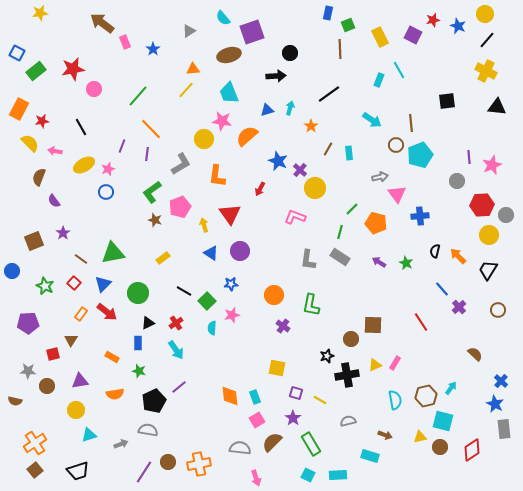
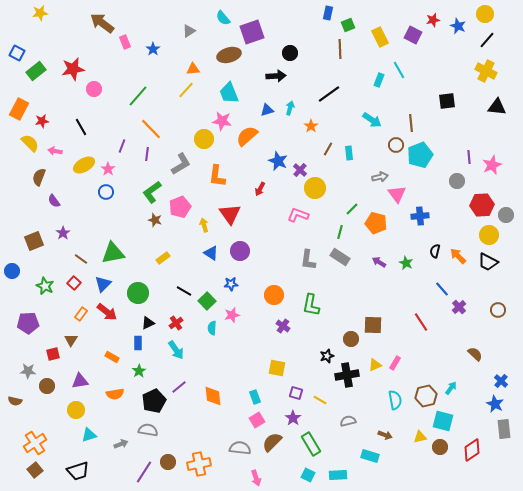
pink star at (108, 169): rotated 16 degrees counterclockwise
pink L-shape at (295, 217): moved 3 px right, 2 px up
black trapezoid at (488, 270): moved 8 px up; rotated 95 degrees counterclockwise
green star at (139, 371): rotated 24 degrees clockwise
orange diamond at (230, 396): moved 17 px left
